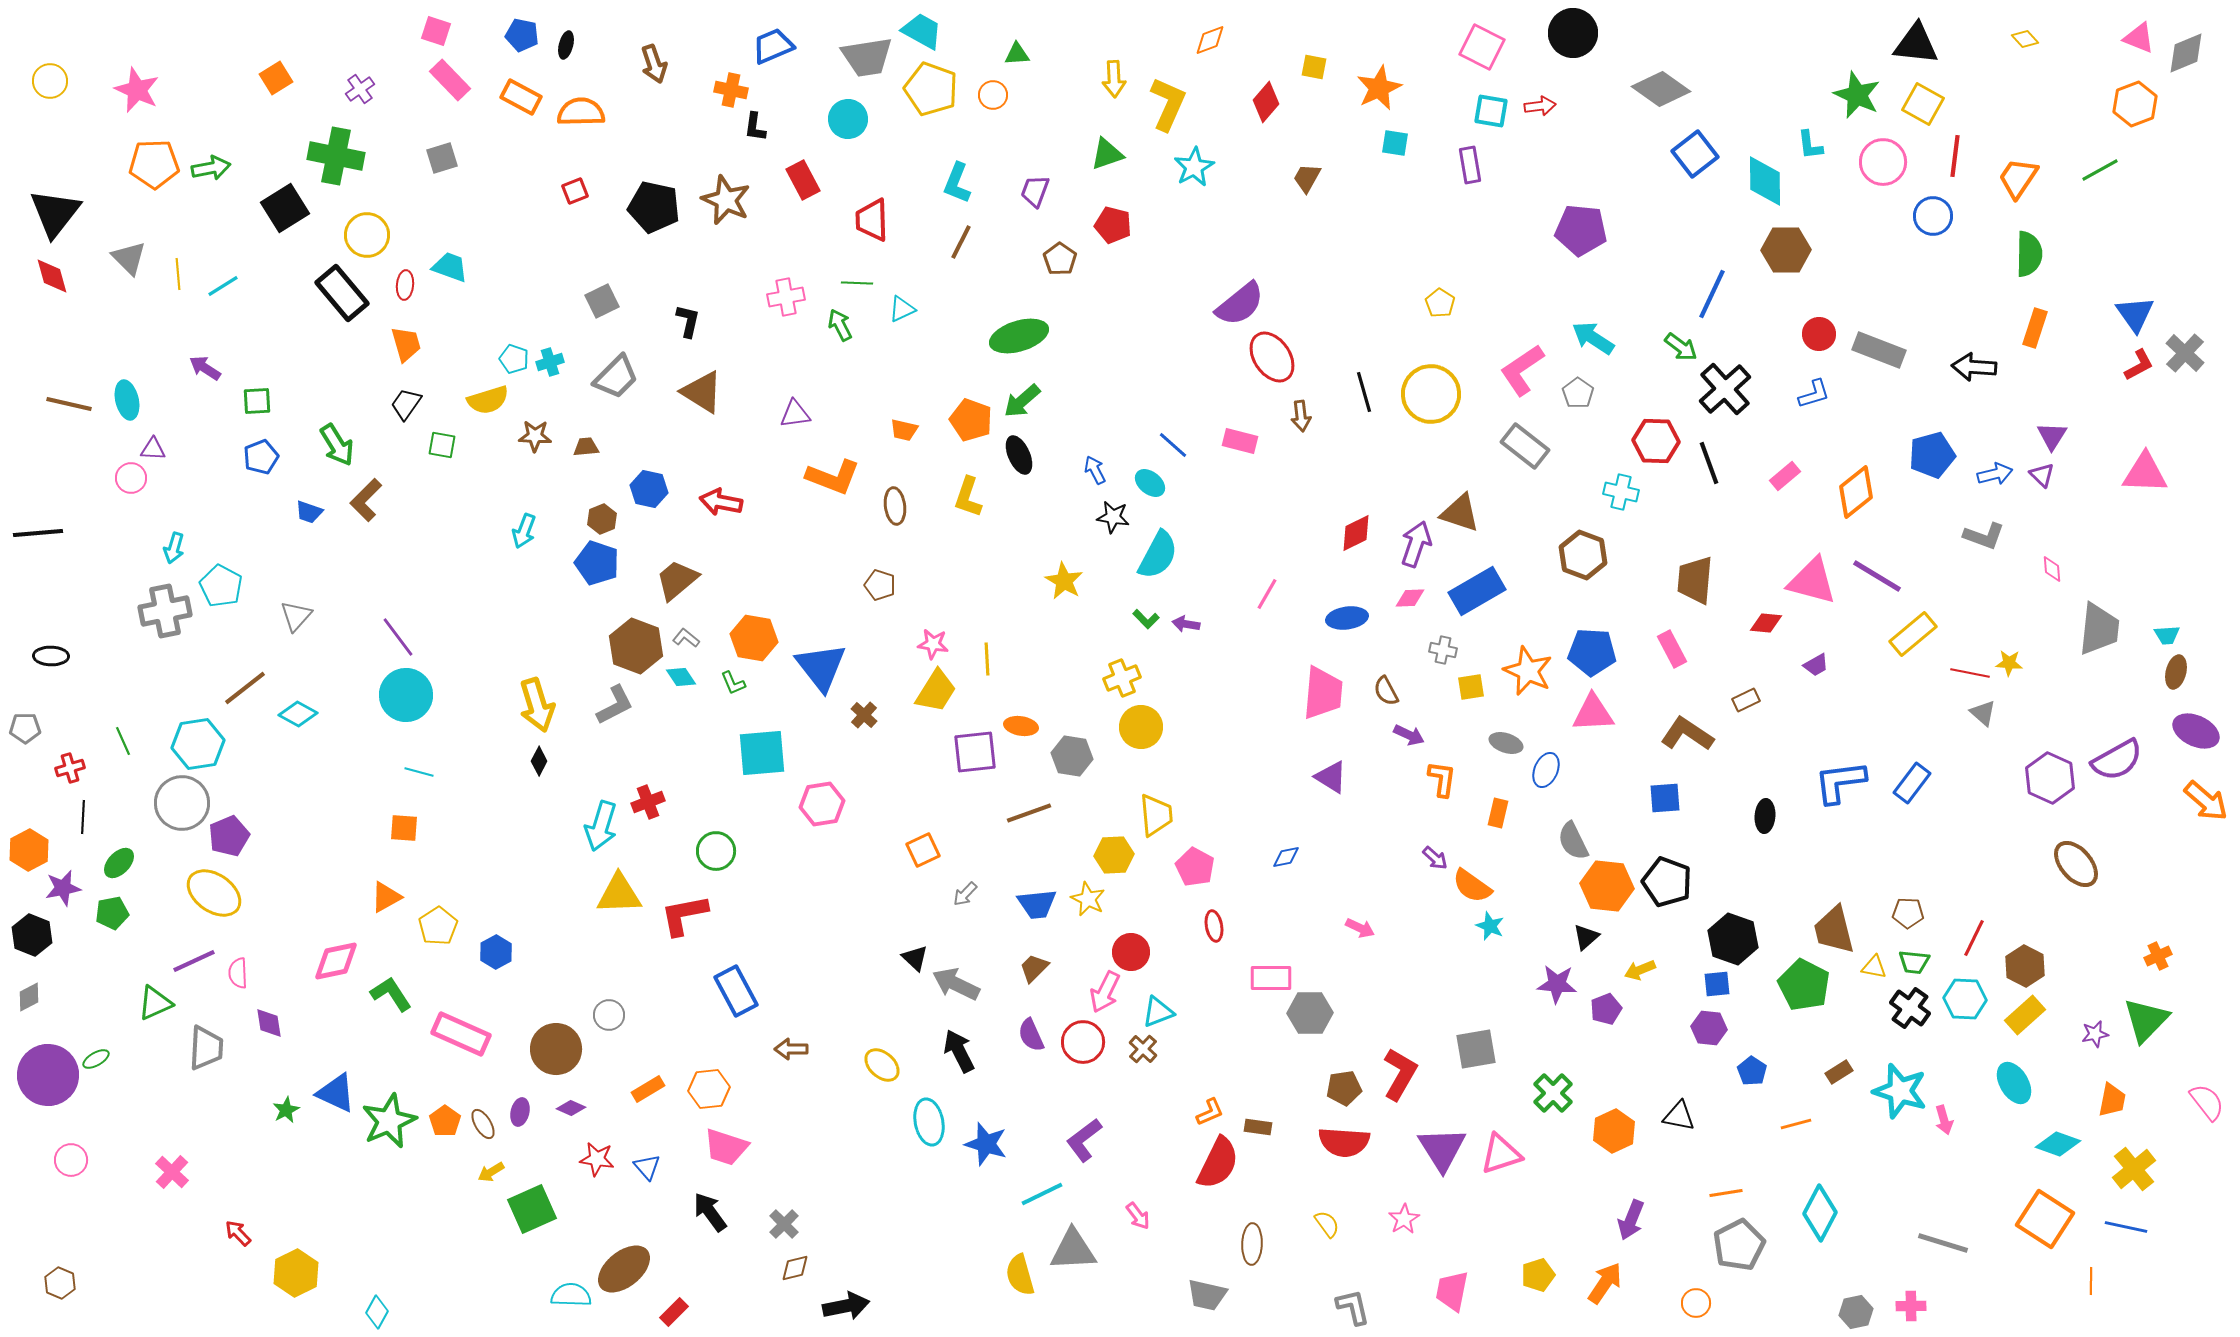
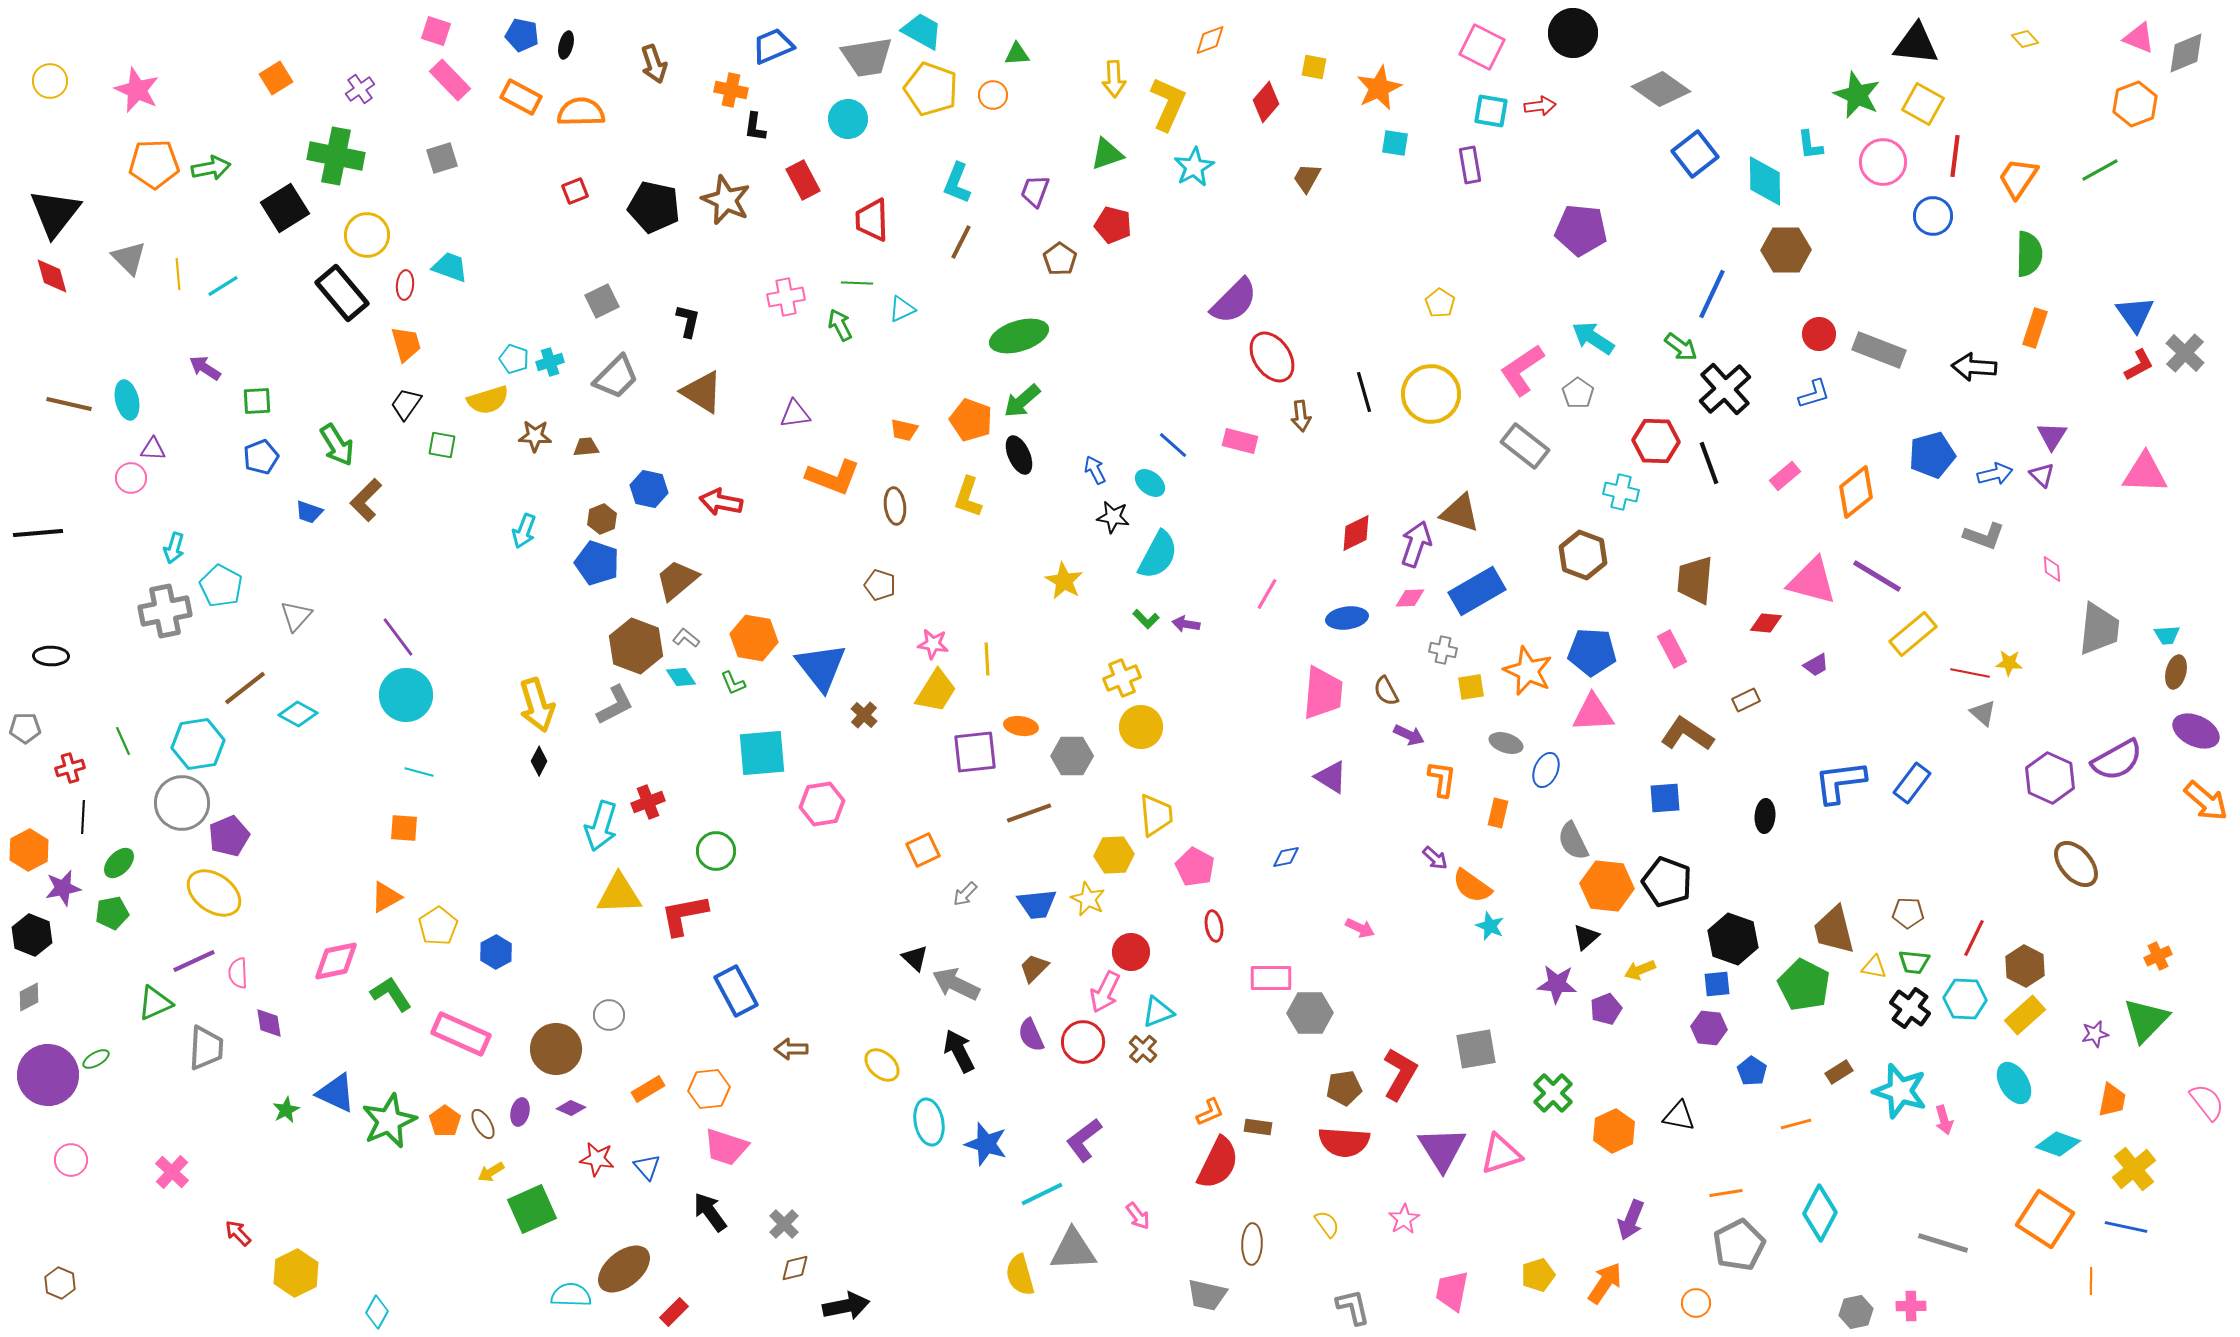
purple semicircle at (1240, 304): moved 6 px left, 3 px up; rotated 6 degrees counterclockwise
gray hexagon at (1072, 756): rotated 9 degrees counterclockwise
